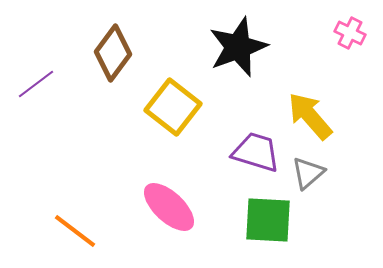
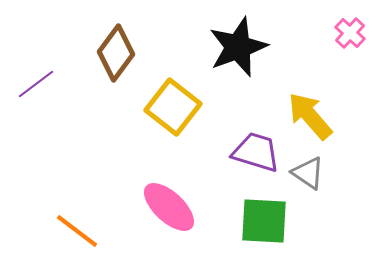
pink cross: rotated 16 degrees clockwise
brown diamond: moved 3 px right
gray triangle: rotated 45 degrees counterclockwise
green square: moved 4 px left, 1 px down
orange line: moved 2 px right
